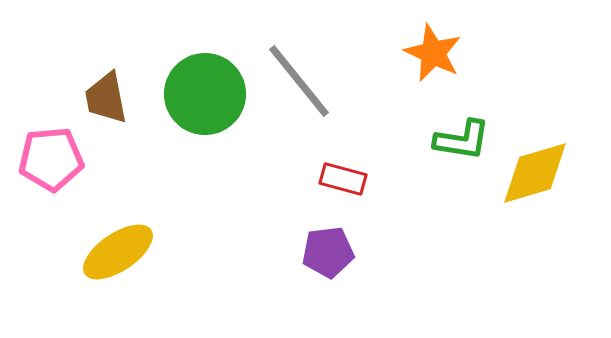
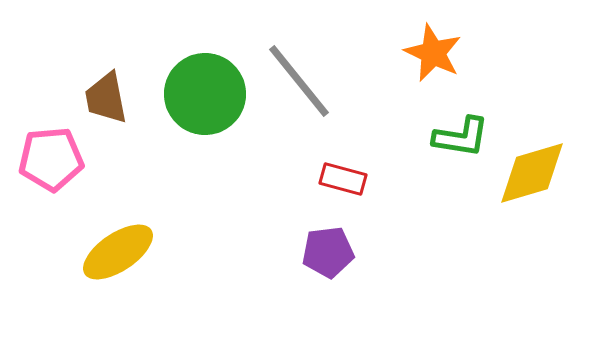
green L-shape: moved 1 px left, 3 px up
yellow diamond: moved 3 px left
